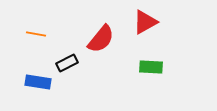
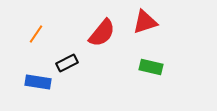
red triangle: rotated 12 degrees clockwise
orange line: rotated 66 degrees counterclockwise
red semicircle: moved 1 px right, 6 px up
green rectangle: rotated 10 degrees clockwise
